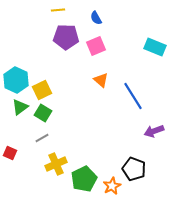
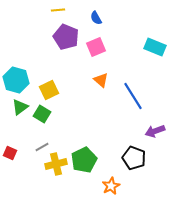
purple pentagon: rotated 20 degrees clockwise
pink square: moved 1 px down
cyan hexagon: rotated 10 degrees counterclockwise
yellow square: moved 7 px right
green square: moved 1 px left, 1 px down
purple arrow: moved 1 px right
gray line: moved 9 px down
yellow cross: rotated 10 degrees clockwise
black pentagon: moved 11 px up
green pentagon: moved 19 px up
orange star: moved 1 px left
